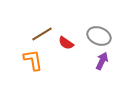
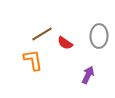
gray ellipse: rotated 70 degrees clockwise
red semicircle: moved 1 px left
purple arrow: moved 14 px left, 14 px down
